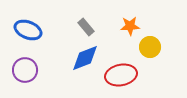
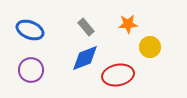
orange star: moved 2 px left, 2 px up
blue ellipse: moved 2 px right
purple circle: moved 6 px right
red ellipse: moved 3 px left
